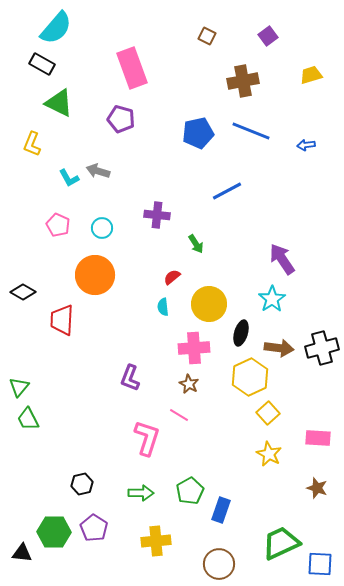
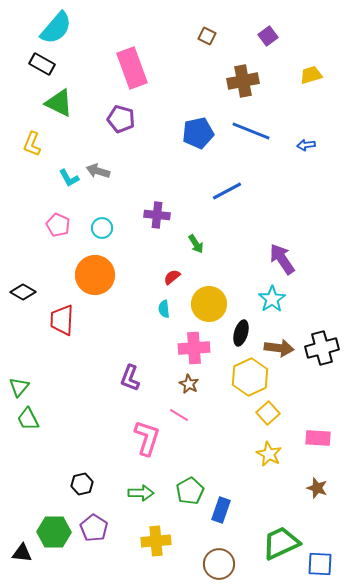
cyan semicircle at (163, 307): moved 1 px right, 2 px down
